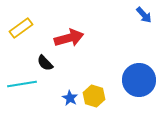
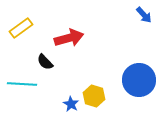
black semicircle: moved 1 px up
cyan line: rotated 12 degrees clockwise
blue star: moved 1 px right, 6 px down
